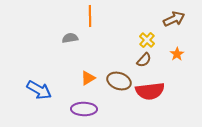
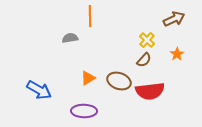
purple ellipse: moved 2 px down
